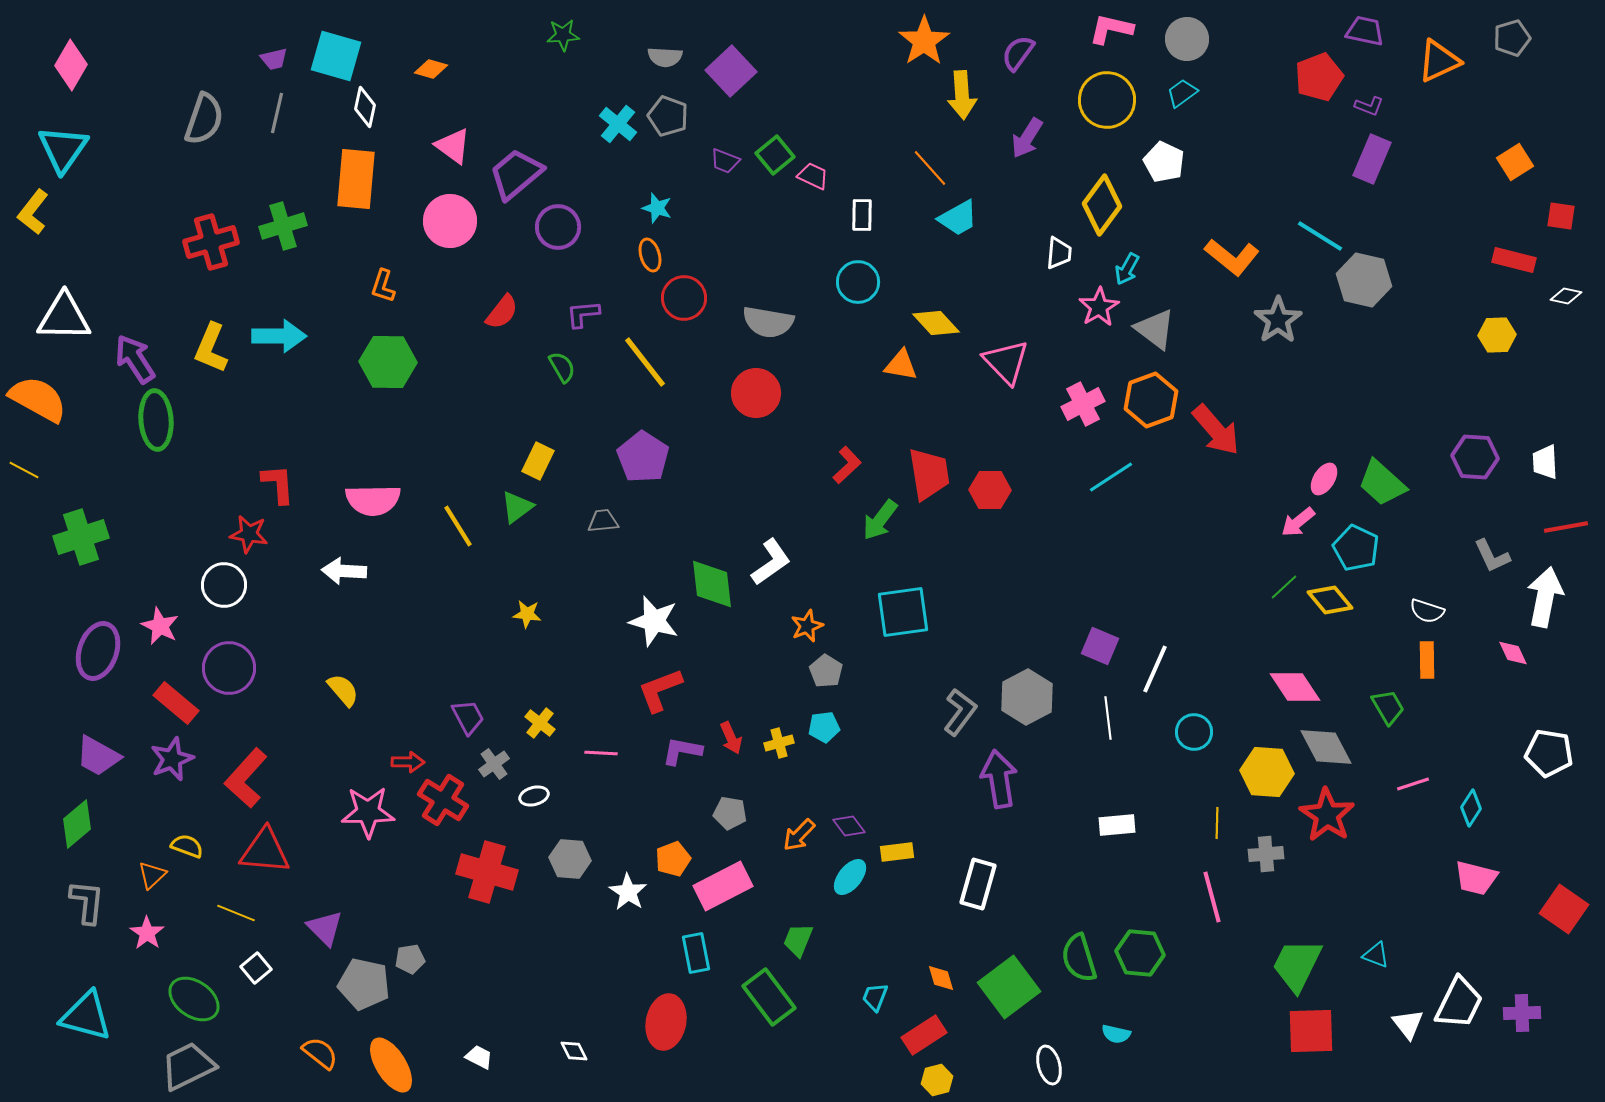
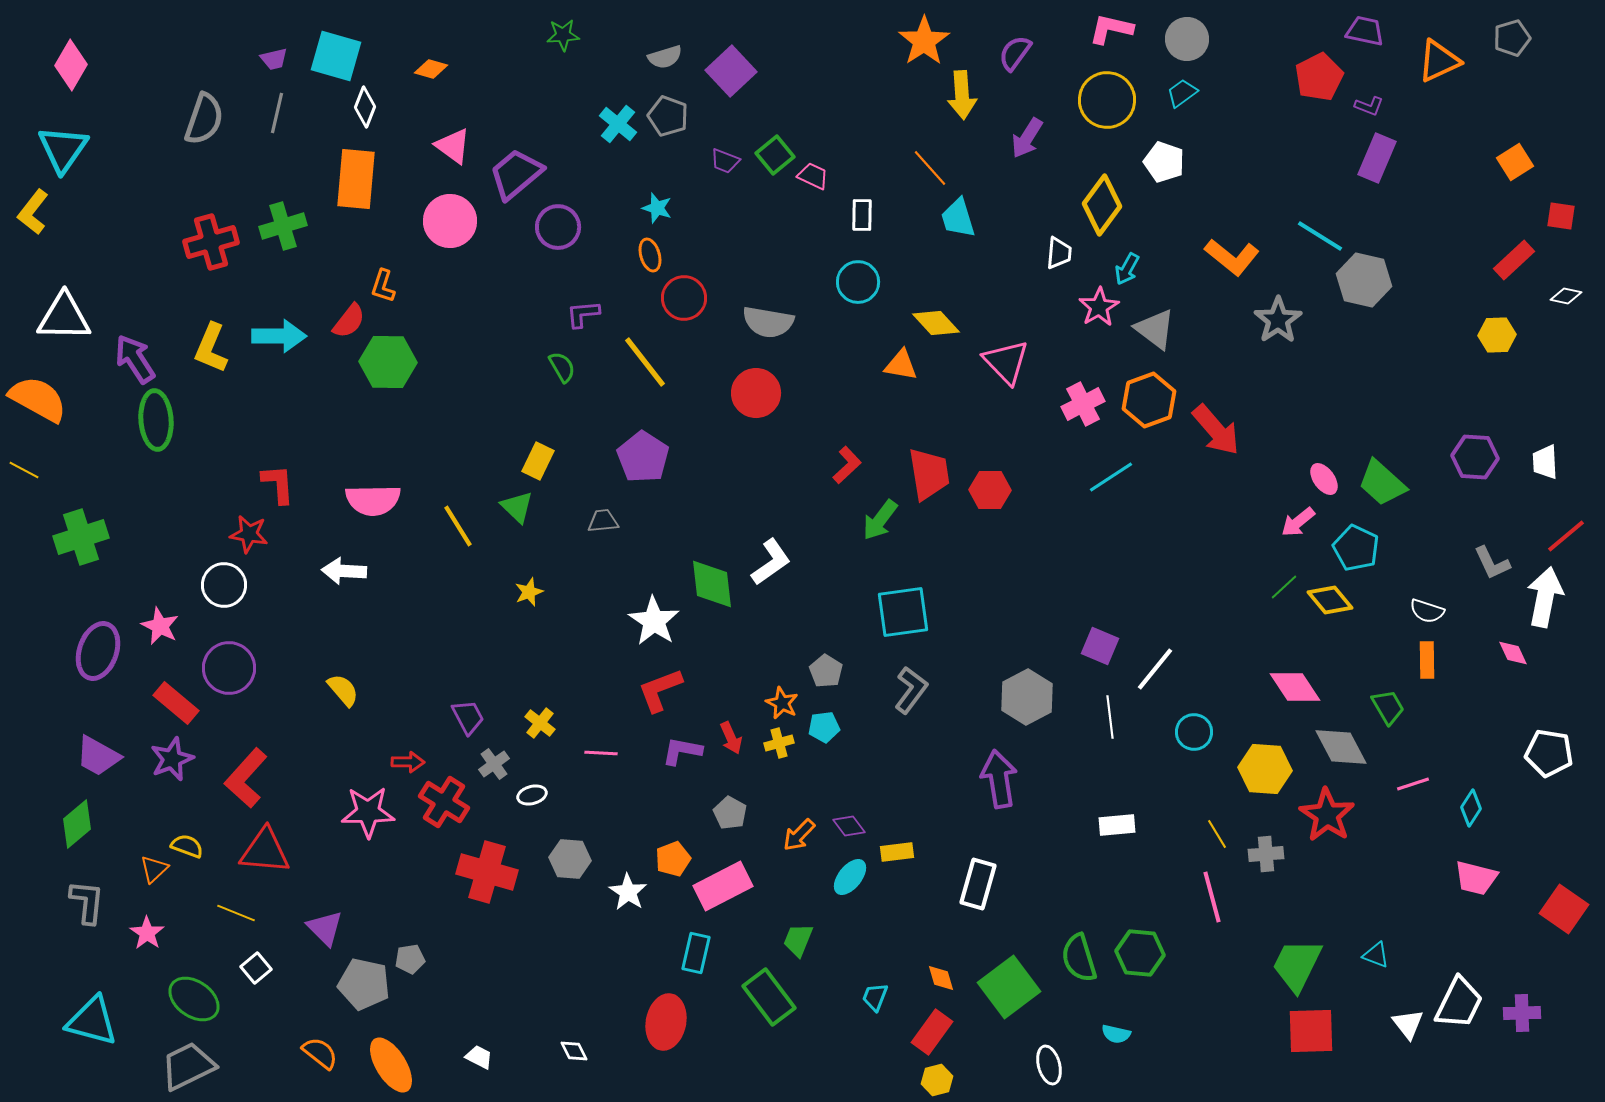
purple semicircle at (1018, 53): moved 3 px left
gray semicircle at (665, 57): rotated 20 degrees counterclockwise
red pentagon at (1319, 77): rotated 6 degrees counterclockwise
white diamond at (365, 107): rotated 9 degrees clockwise
purple rectangle at (1372, 159): moved 5 px right, 1 px up
white pentagon at (1164, 162): rotated 6 degrees counterclockwise
cyan trapezoid at (958, 218): rotated 102 degrees clockwise
red rectangle at (1514, 260): rotated 57 degrees counterclockwise
red semicircle at (502, 312): moved 153 px left, 9 px down
orange hexagon at (1151, 400): moved 2 px left
pink ellipse at (1324, 479): rotated 68 degrees counterclockwise
green triangle at (517, 507): rotated 39 degrees counterclockwise
red line at (1566, 527): moved 9 px down; rotated 30 degrees counterclockwise
gray L-shape at (1492, 556): moved 7 px down
yellow star at (527, 614): moved 2 px right, 22 px up; rotated 28 degrees counterclockwise
white star at (654, 621): rotated 18 degrees clockwise
orange star at (807, 626): moved 25 px left, 77 px down; rotated 24 degrees counterclockwise
white line at (1155, 669): rotated 15 degrees clockwise
gray L-shape at (960, 712): moved 49 px left, 22 px up
white line at (1108, 718): moved 2 px right, 1 px up
gray diamond at (1326, 747): moved 15 px right
yellow hexagon at (1267, 772): moved 2 px left, 3 px up
white ellipse at (534, 796): moved 2 px left, 1 px up
red cross at (443, 800): moved 1 px right, 2 px down
gray pentagon at (730, 813): rotated 20 degrees clockwise
yellow line at (1217, 823): moved 11 px down; rotated 32 degrees counterclockwise
orange triangle at (152, 875): moved 2 px right, 6 px up
cyan rectangle at (696, 953): rotated 24 degrees clockwise
cyan triangle at (86, 1016): moved 6 px right, 5 px down
red rectangle at (924, 1035): moved 8 px right, 3 px up; rotated 21 degrees counterclockwise
